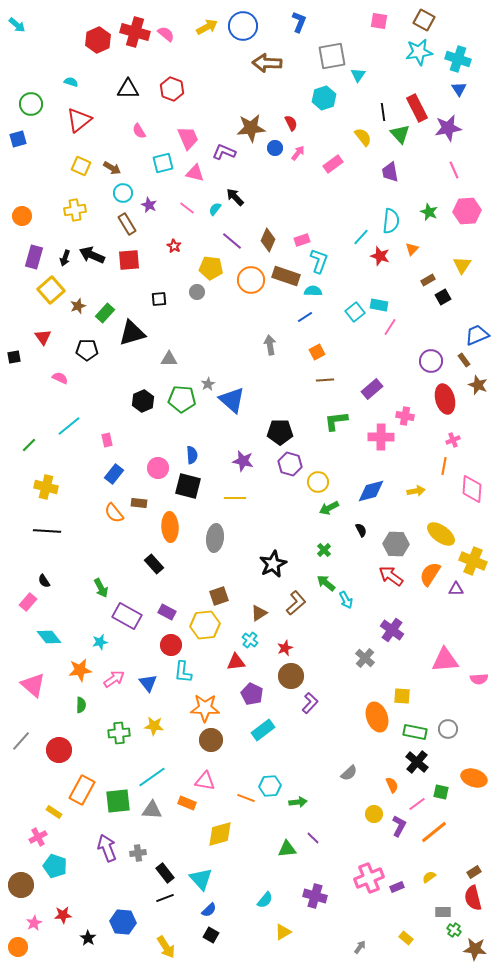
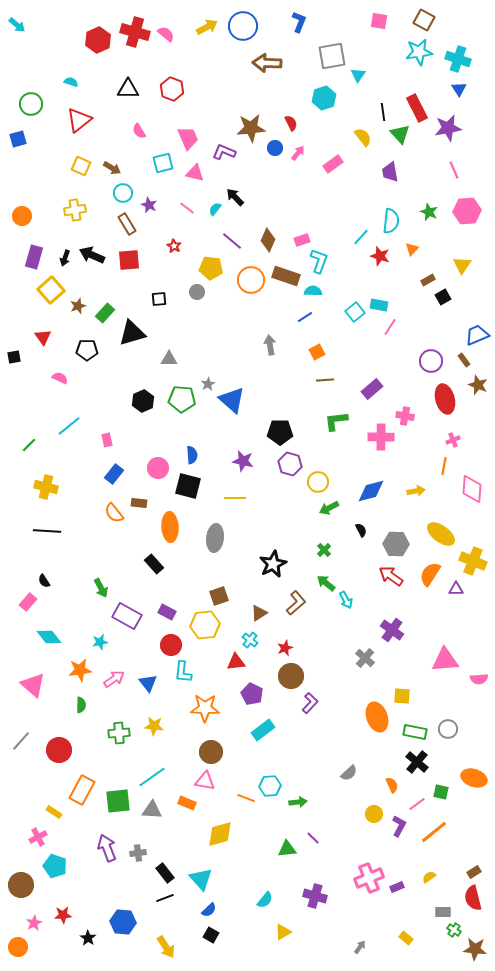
brown circle at (211, 740): moved 12 px down
